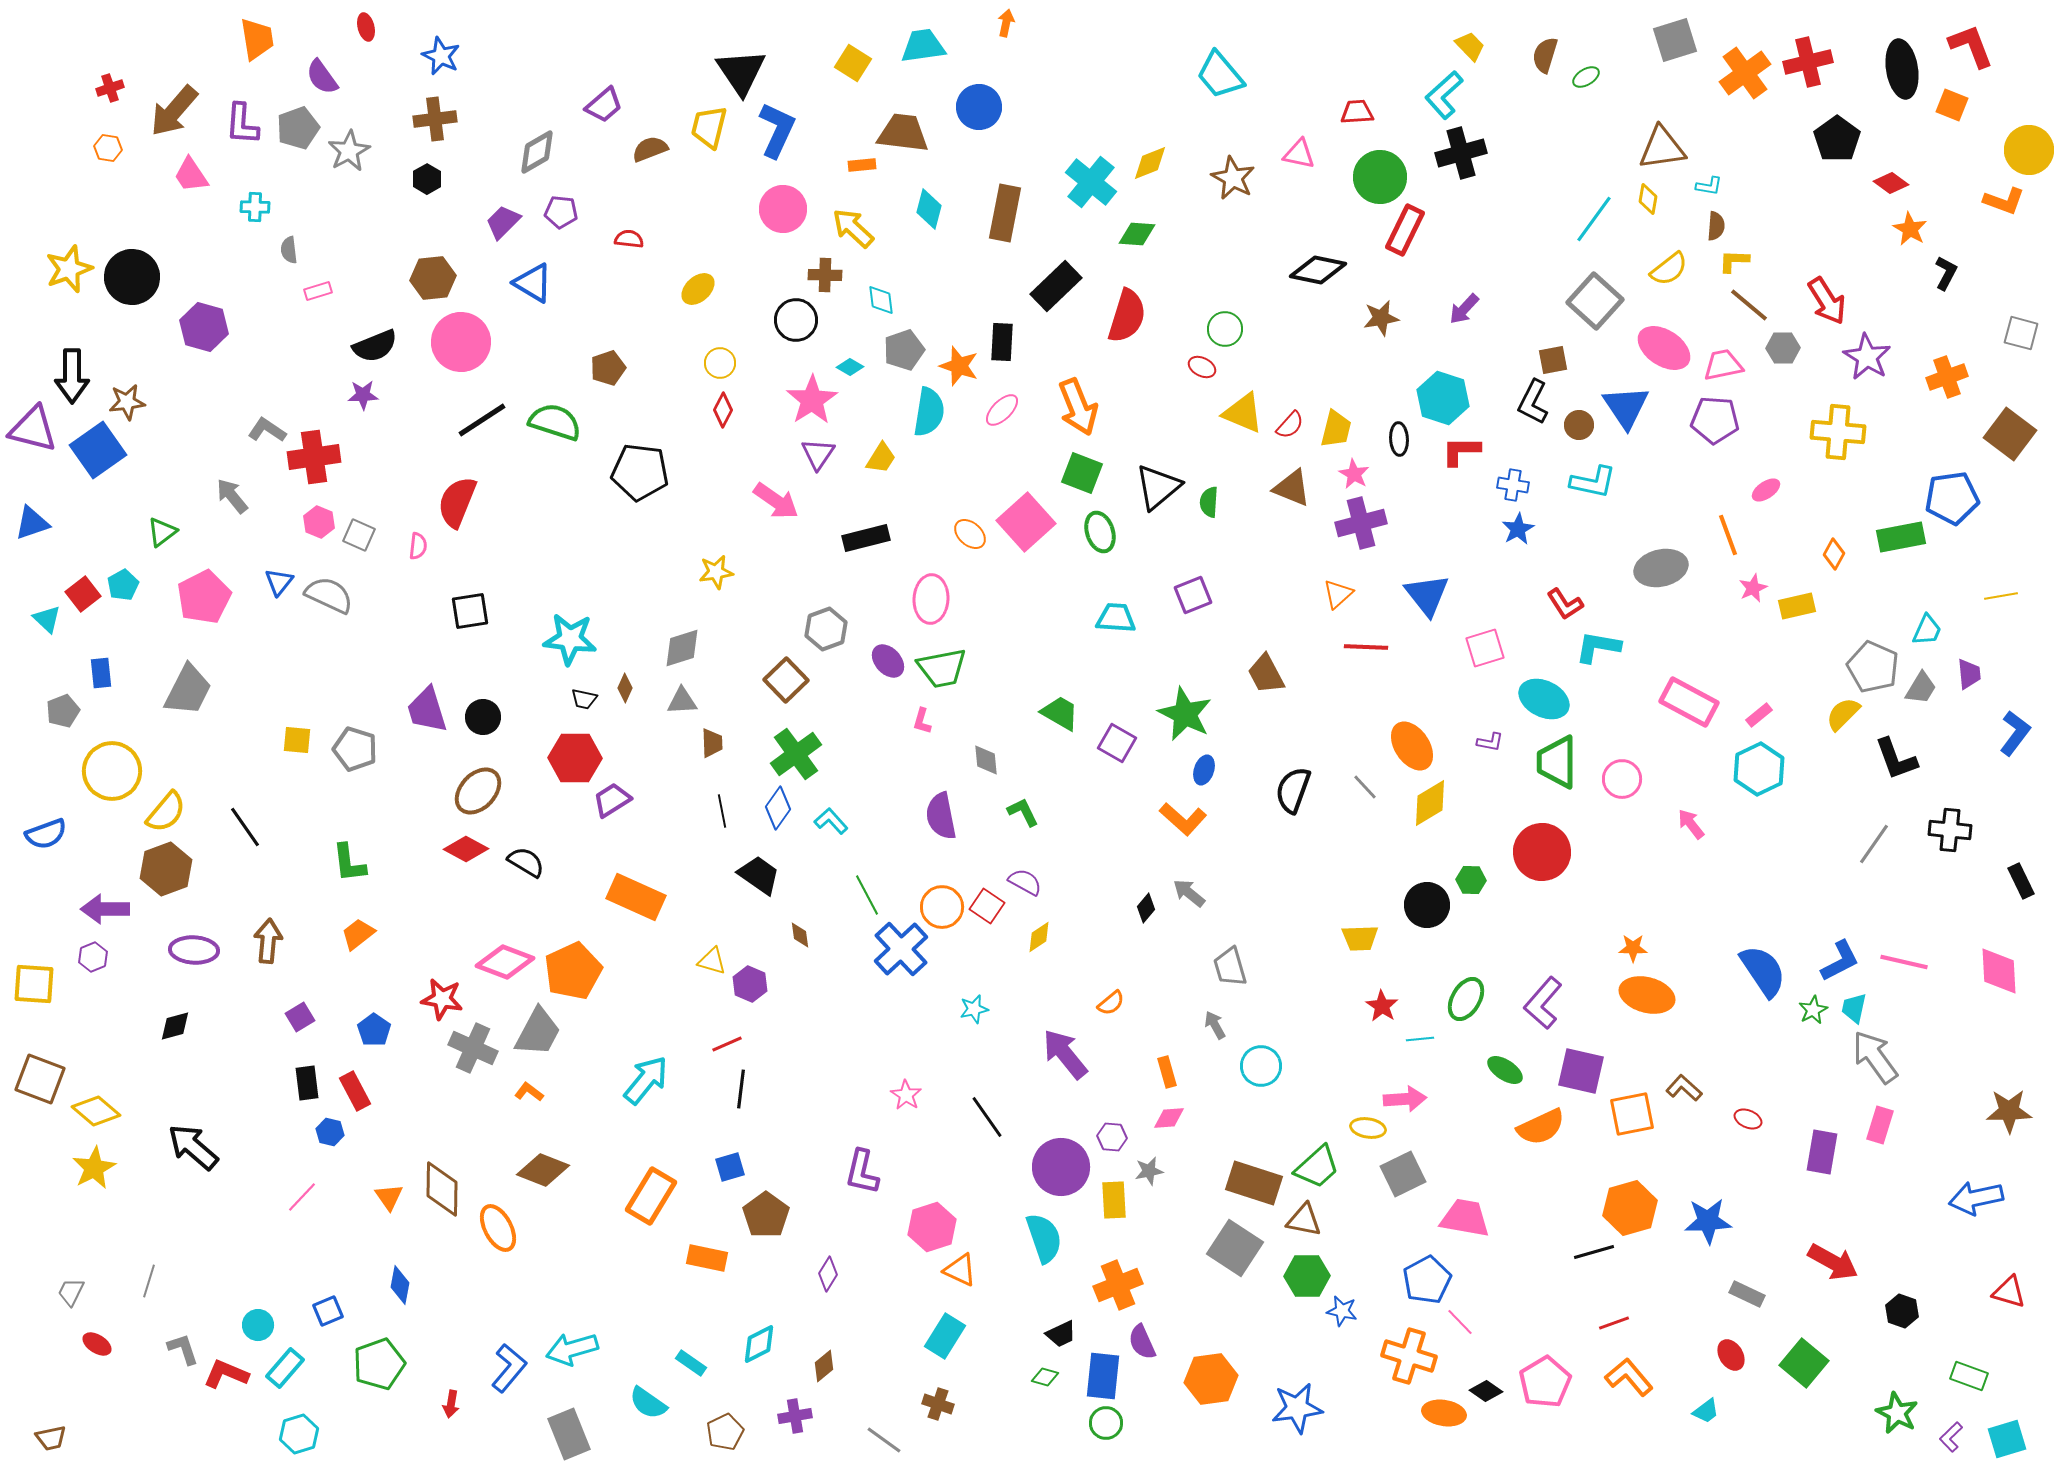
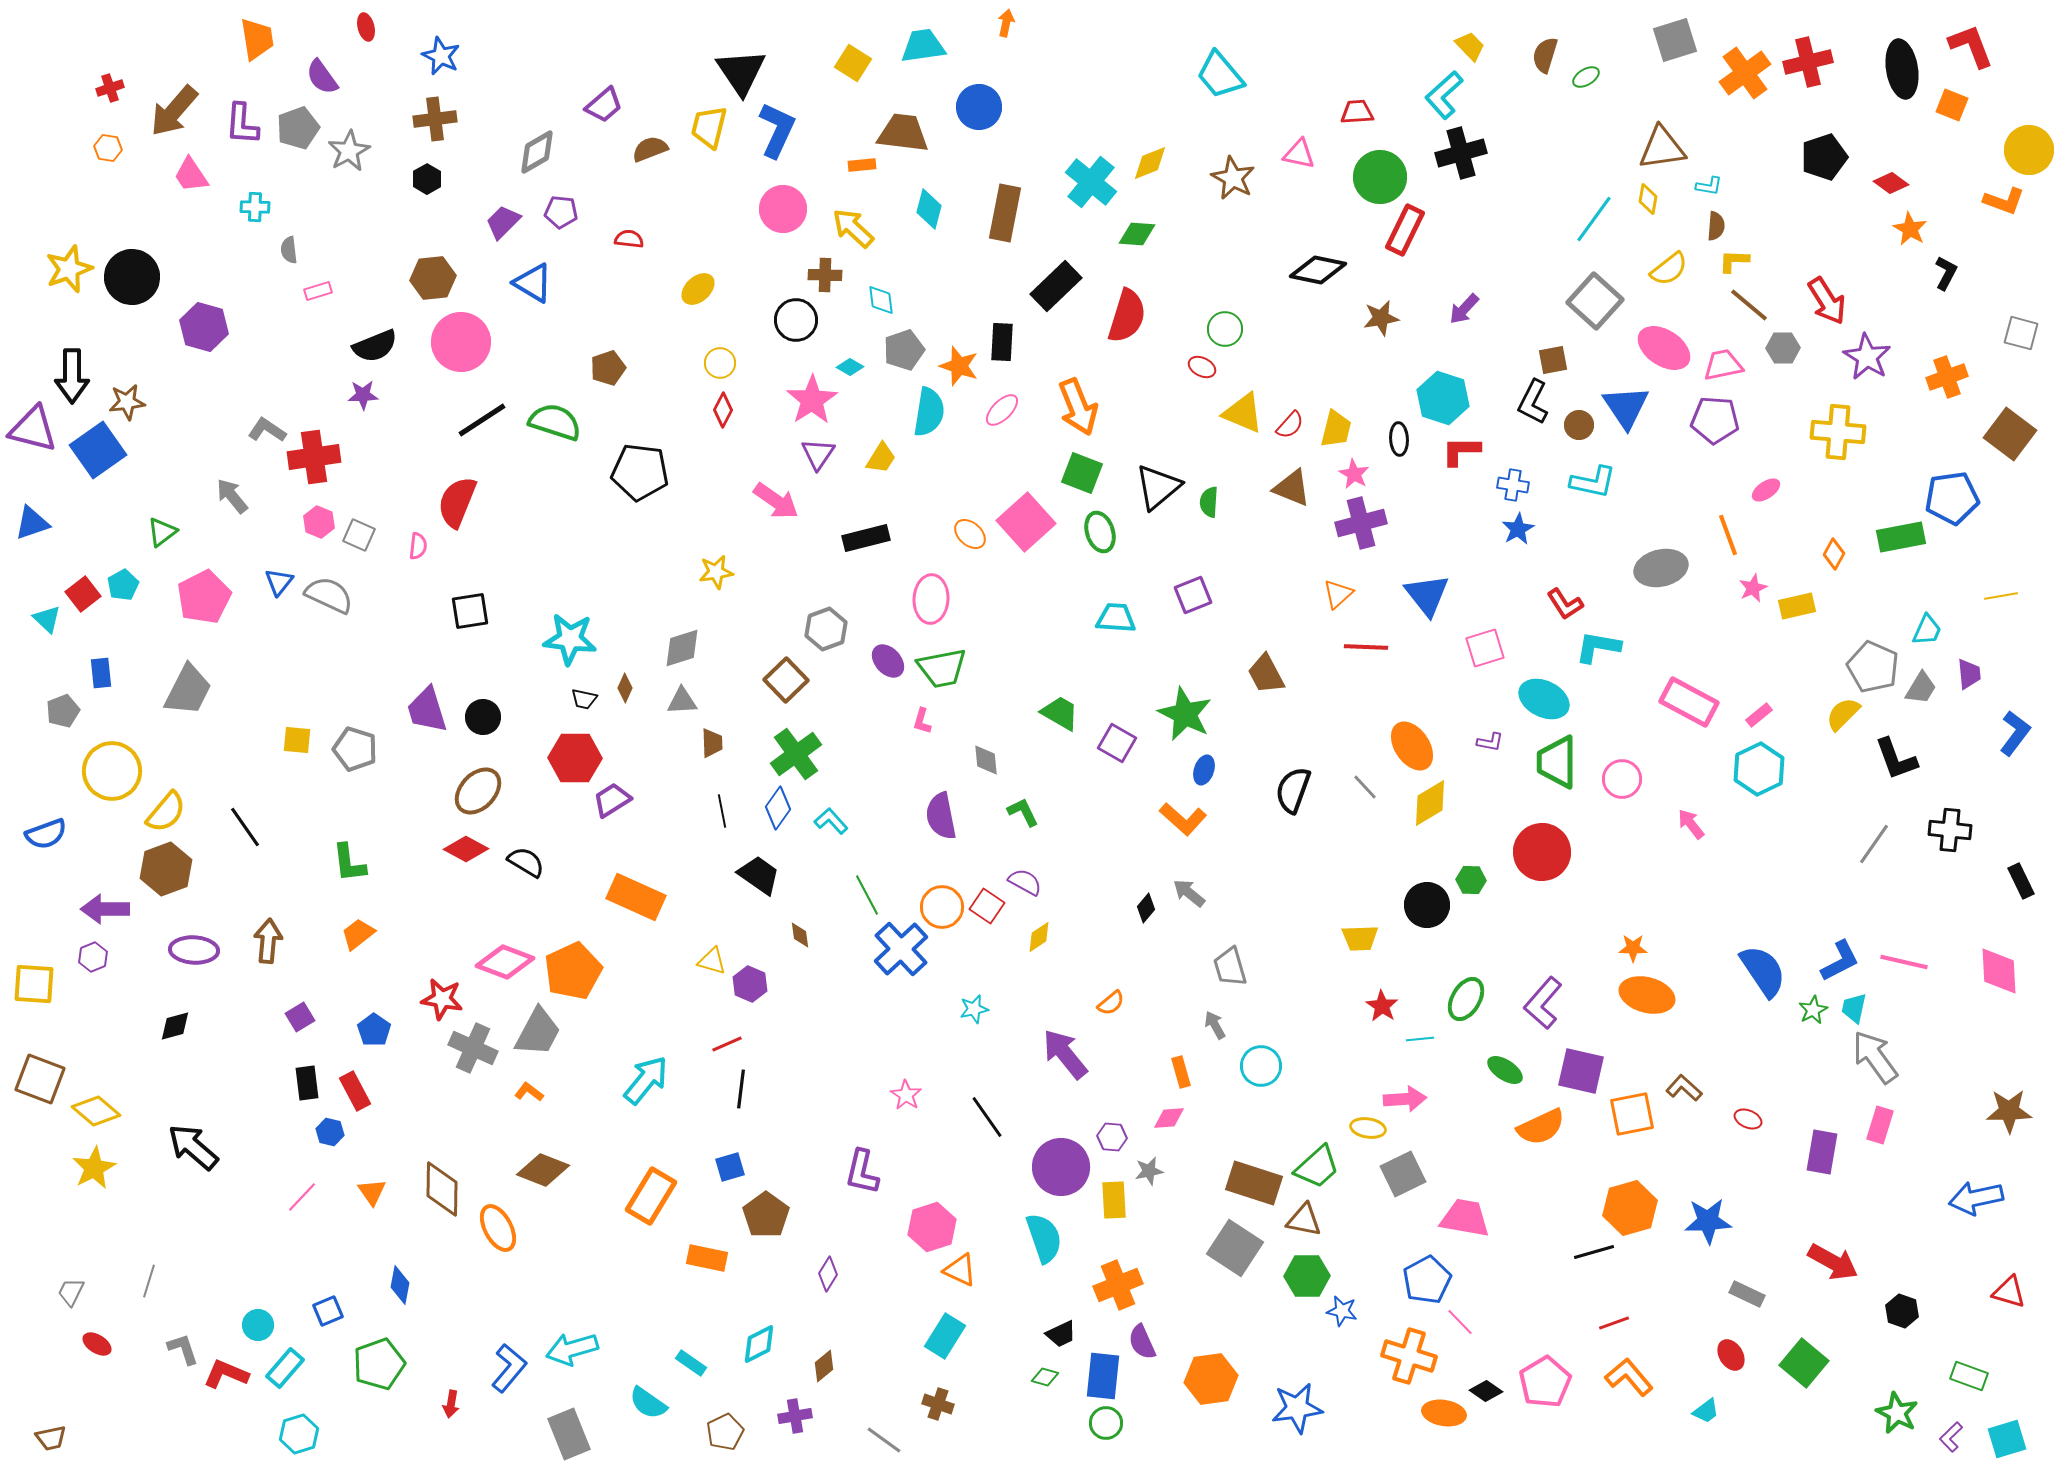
black pentagon at (1837, 139): moved 13 px left, 18 px down; rotated 18 degrees clockwise
orange rectangle at (1167, 1072): moved 14 px right
orange triangle at (389, 1197): moved 17 px left, 5 px up
